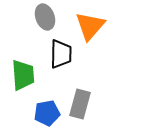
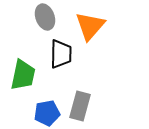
green trapezoid: rotated 16 degrees clockwise
gray rectangle: moved 2 px down
